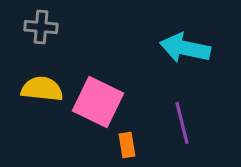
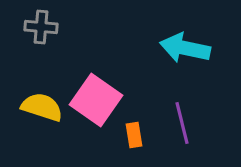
yellow semicircle: moved 18 px down; rotated 12 degrees clockwise
pink square: moved 2 px left, 2 px up; rotated 9 degrees clockwise
orange rectangle: moved 7 px right, 10 px up
